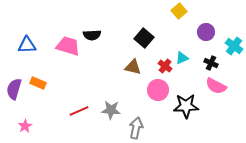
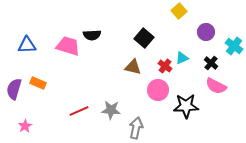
black cross: rotated 16 degrees clockwise
